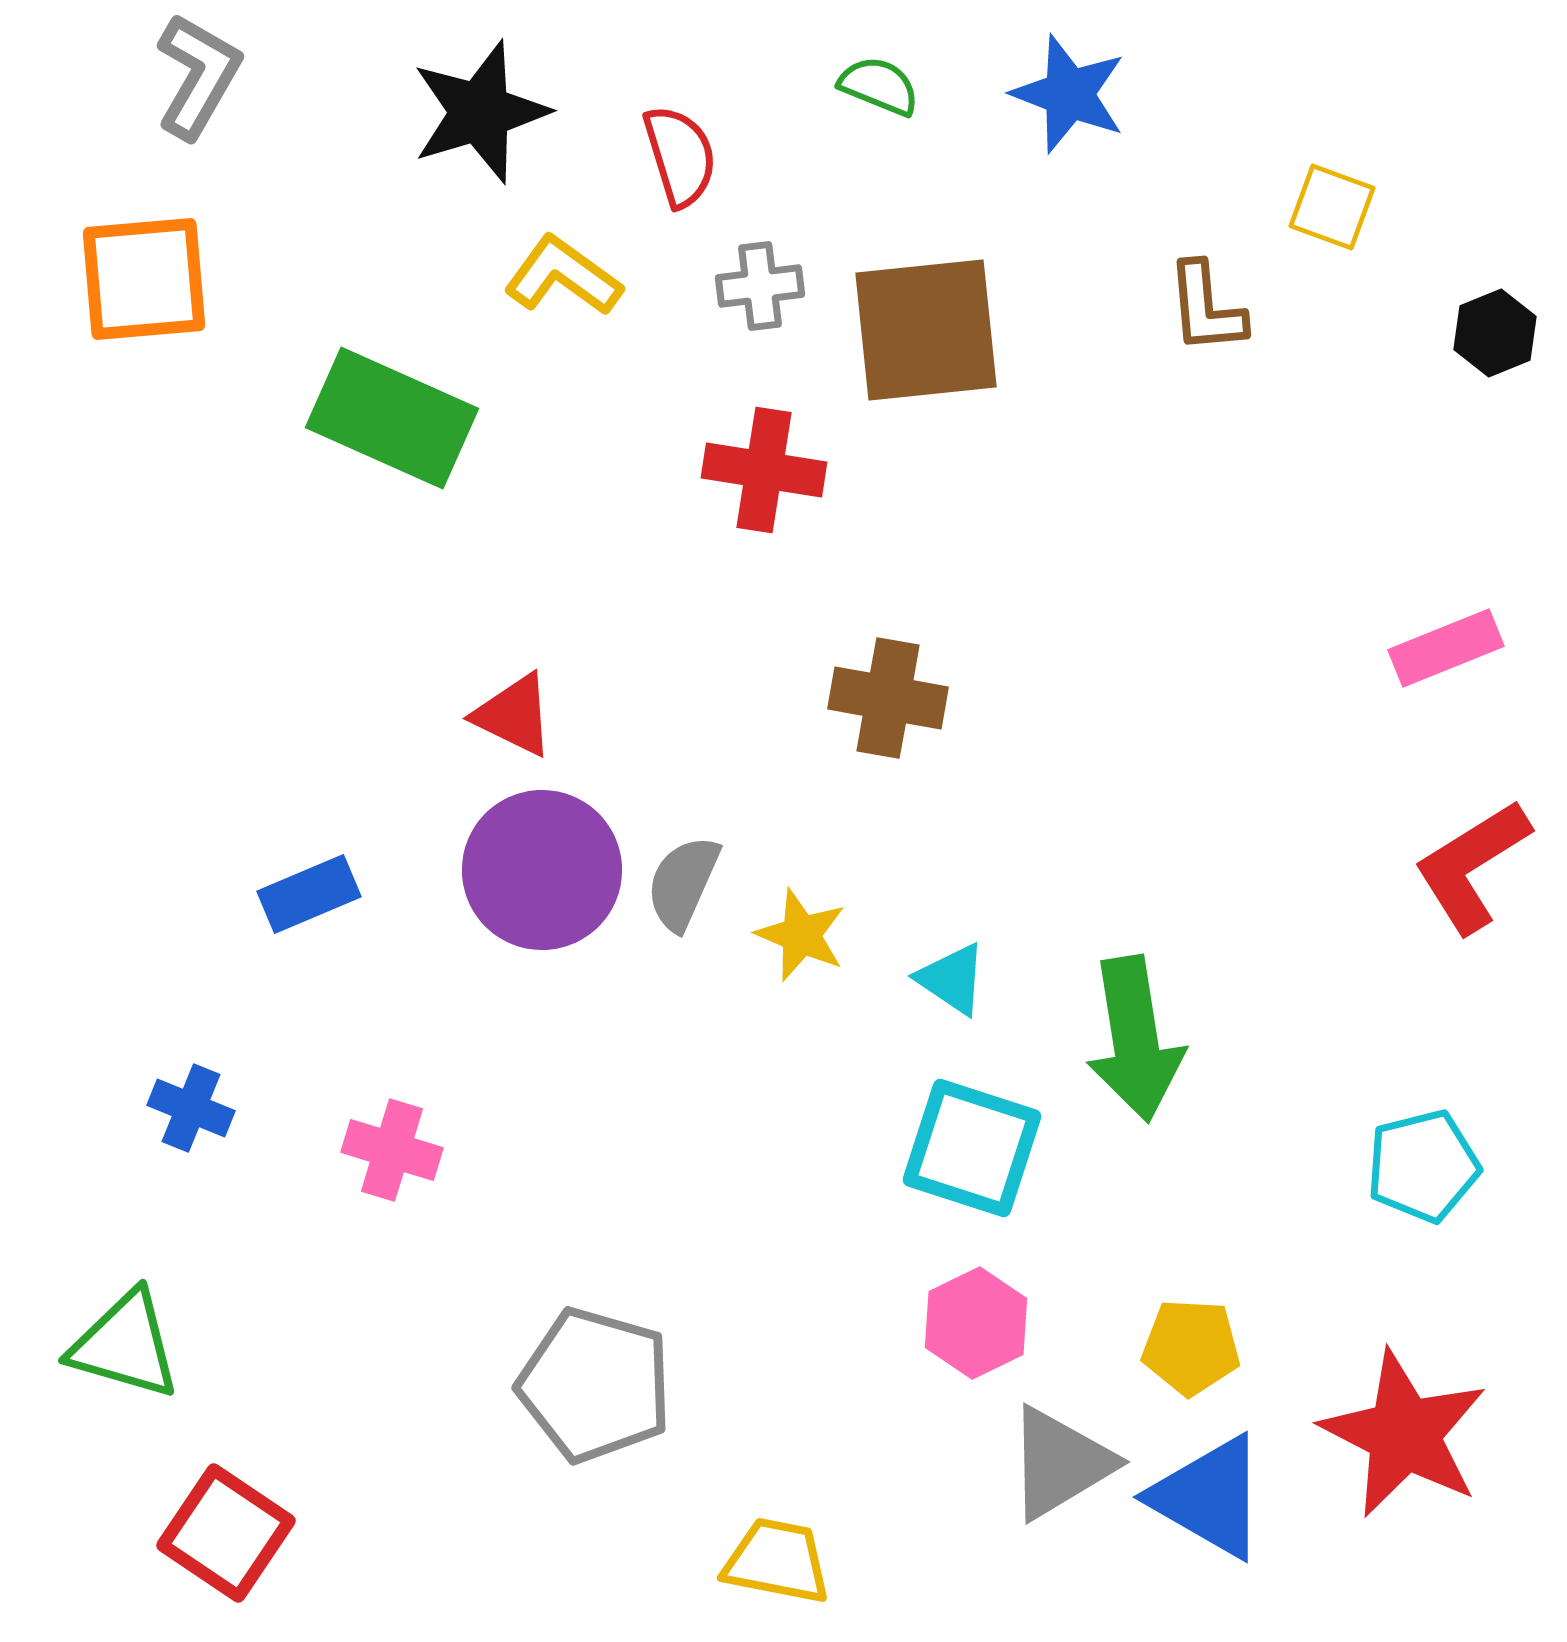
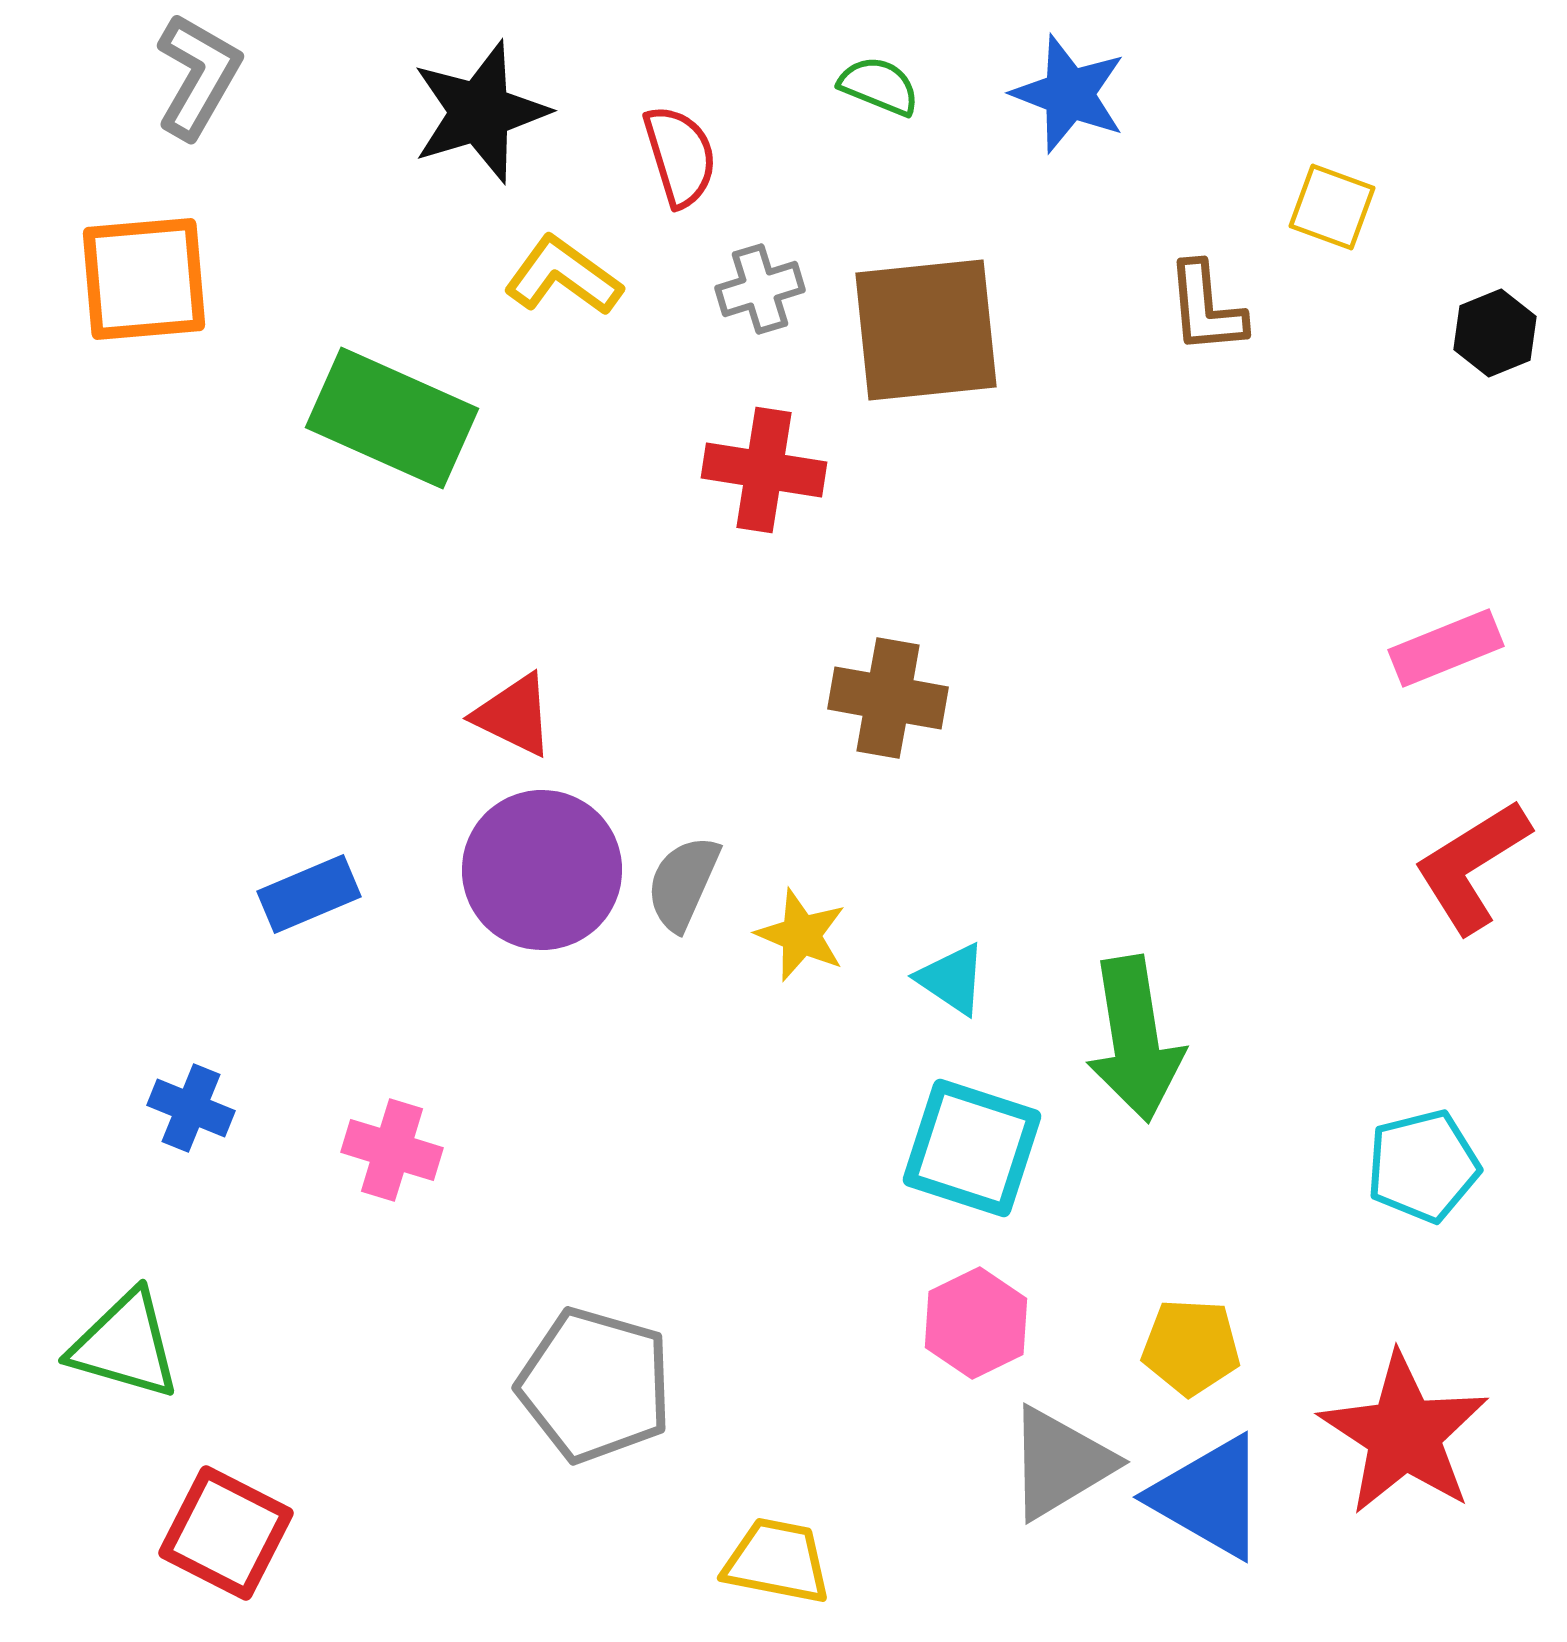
gray cross: moved 3 px down; rotated 10 degrees counterclockwise
red star: rotated 6 degrees clockwise
red square: rotated 7 degrees counterclockwise
